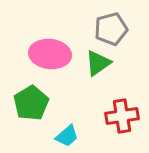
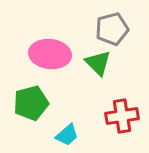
gray pentagon: moved 1 px right
green triangle: rotated 40 degrees counterclockwise
green pentagon: rotated 16 degrees clockwise
cyan trapezoid: moved 1 px up
